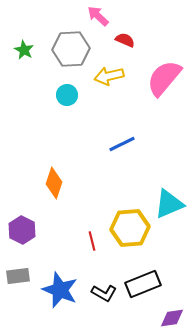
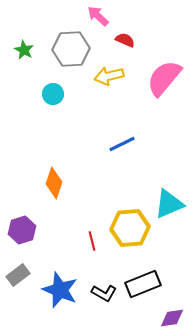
cyan circle: moved 14 px left, 1 px up
purple hexagon: rotated 16 degrees clockwise
gray rectangle: moved 1 px up; rotated 30 degrees counterclockwise
